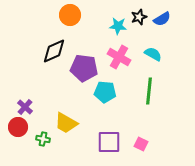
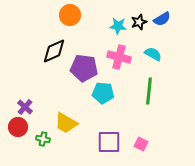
black star: moved 5 px down
pink cross: rotated 15 degrees counterclockwise
cyan pentagon: moved 2 px left, 1 px down
